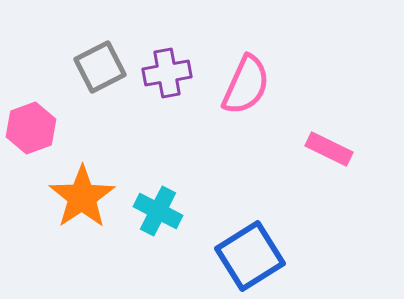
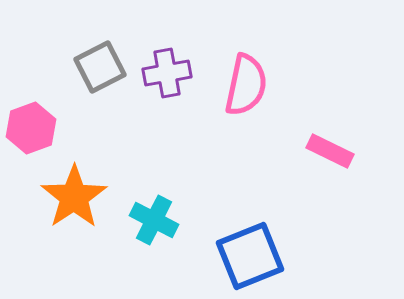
pink semicircle: rotated 12 degrees counterclockwise
pink rectangle: moved 1 px right, 2 px down
orange star: moved 8 px left
cyan cross: moved 4 px left, 9 px down
blue square: rotated 10 degrees clockwise
